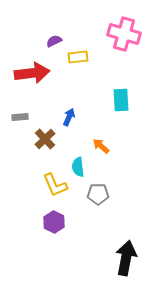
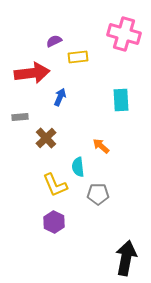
blue arrow: moved 9 px left, 20 px up
brown cross: moved 1 px right, 1 px up
